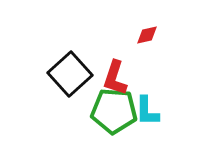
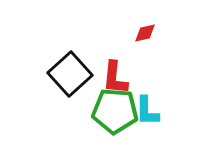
red diamond: moved 2 px left, 2 px up
red L-shape: rotated 12 degrees counterclockwise
green pentagon: moved 1 px right
